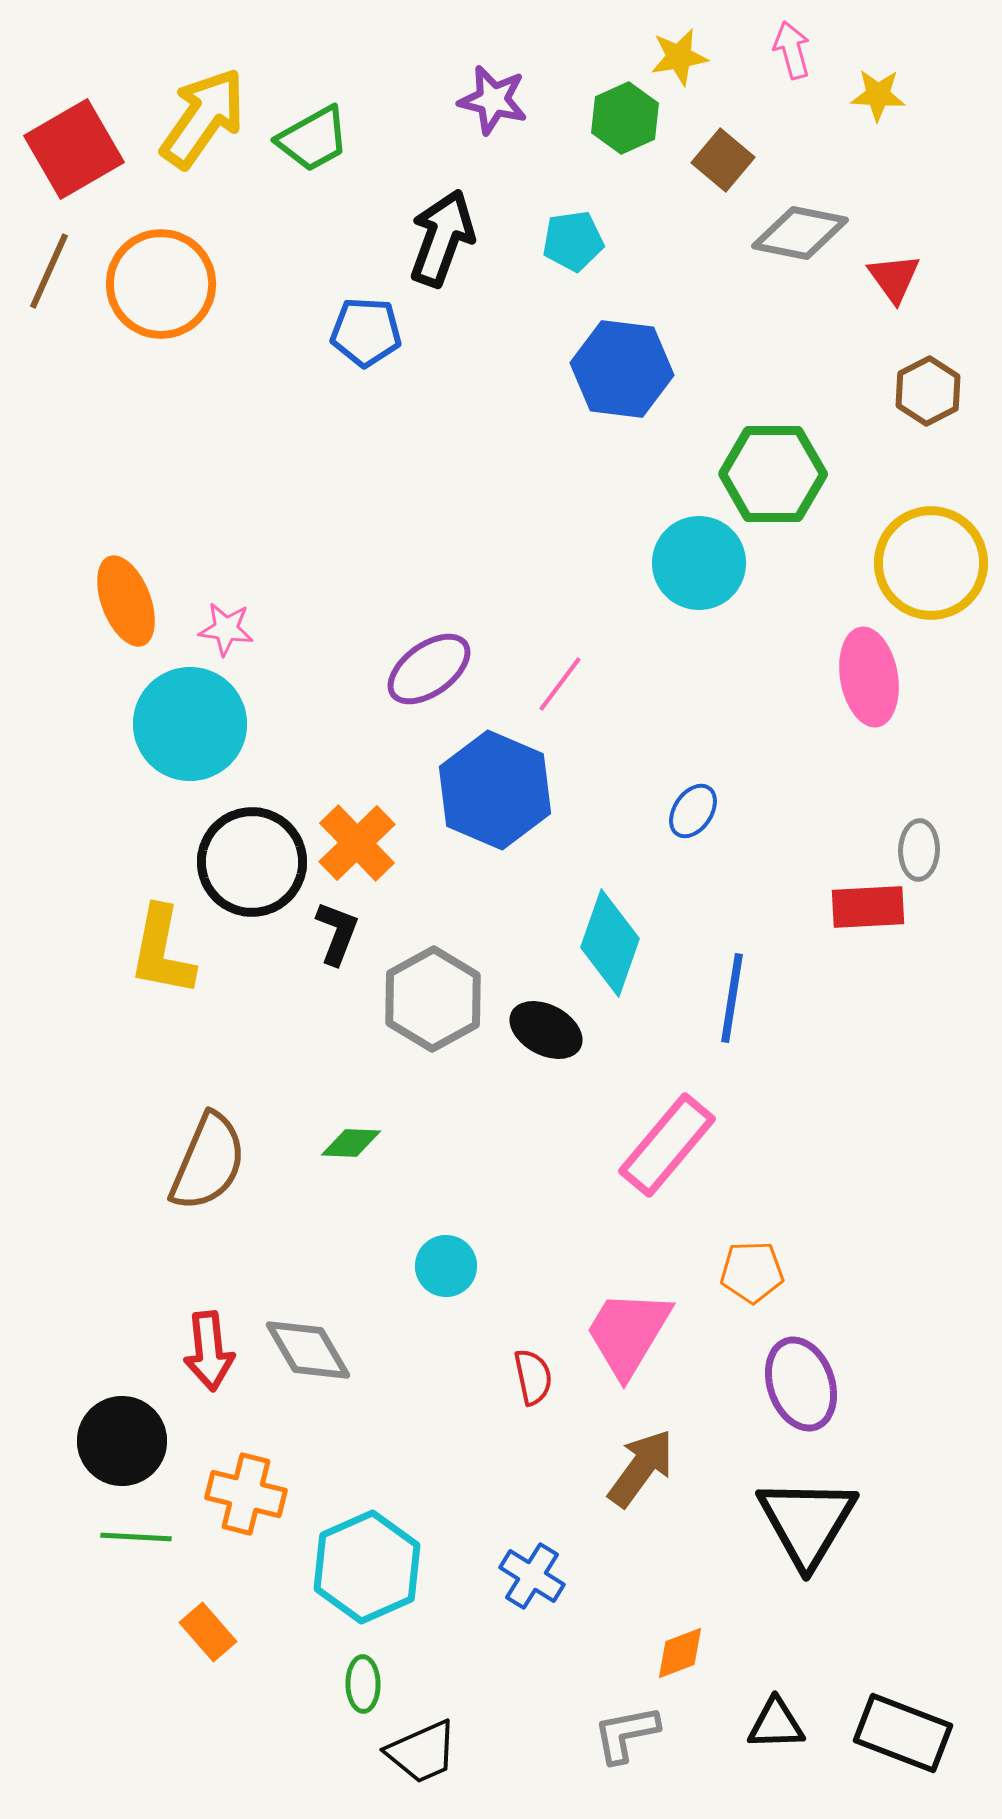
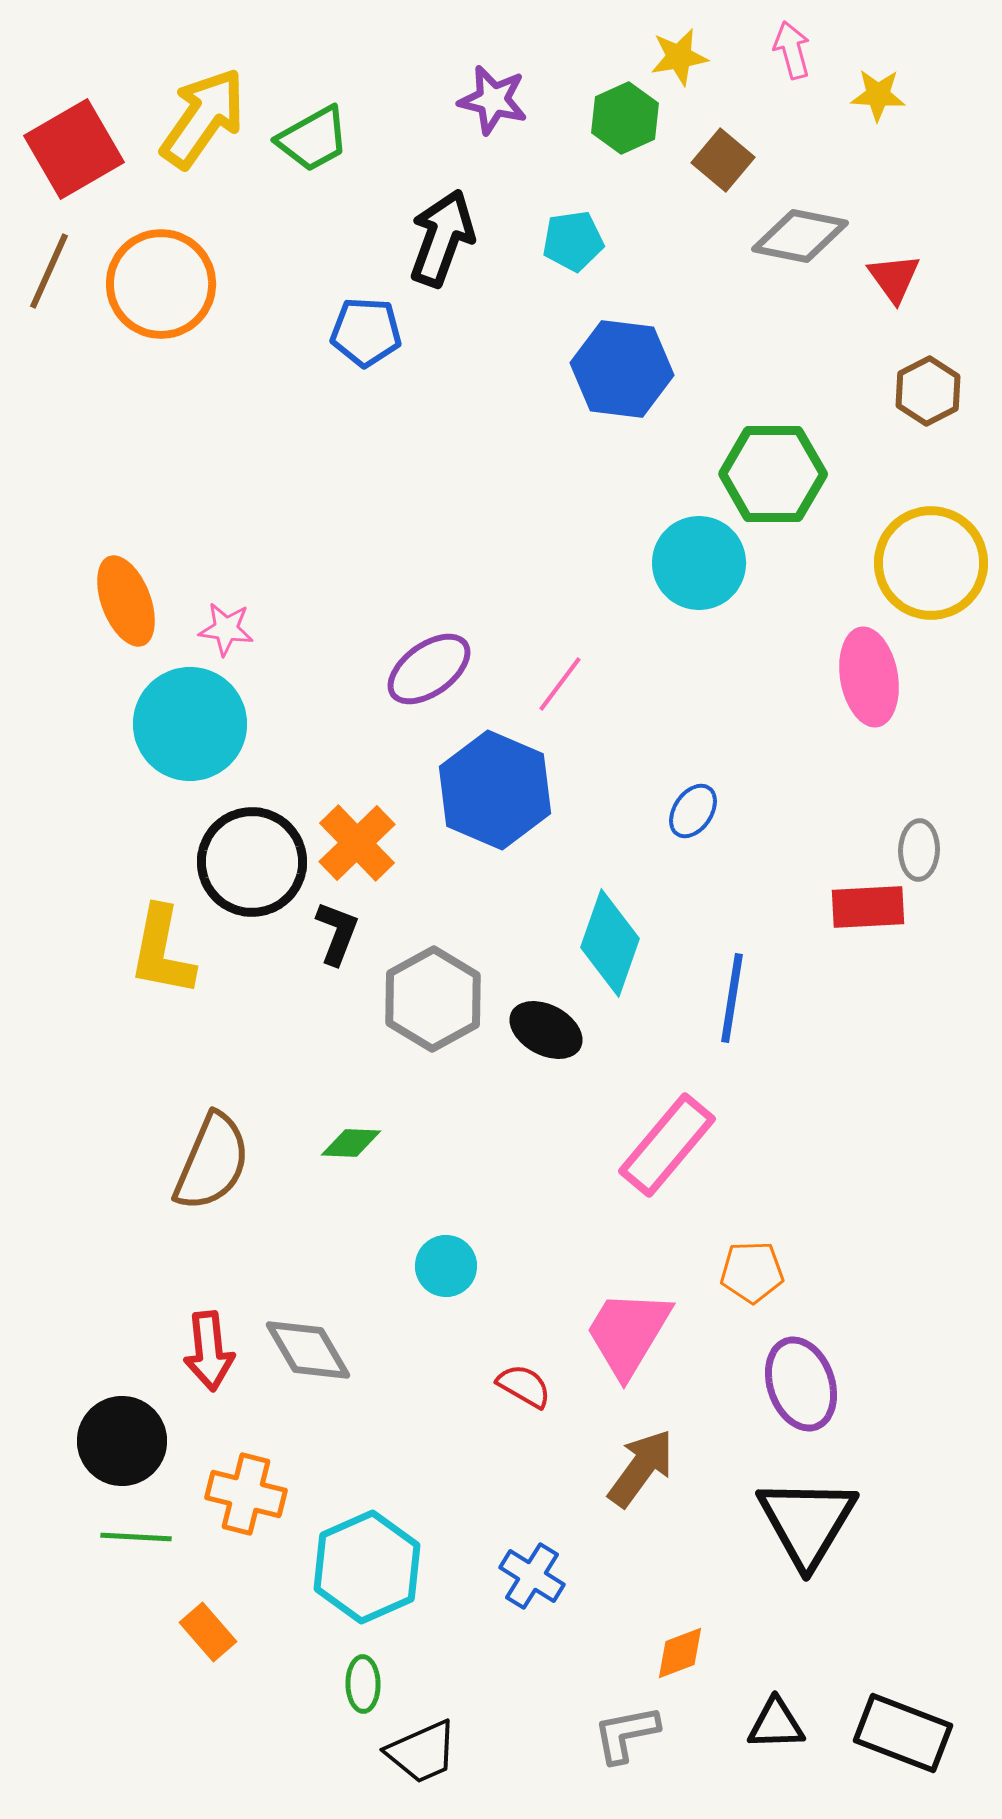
gray diamond at (800, 233): moved 3 px down
brown semicircle at (208, 1162): moved 4 px right
red semicircle at (533, 1377): moved 9 px left, 9 px down; rotated 48 degrees counterclockwise
